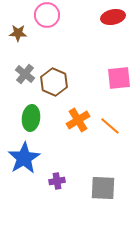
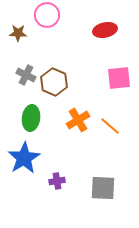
red ellipse: moved 8 px left, 13 px down
gray cross: moved 1 px right, 1 px down; rotated 12 degrees counterclockwise
